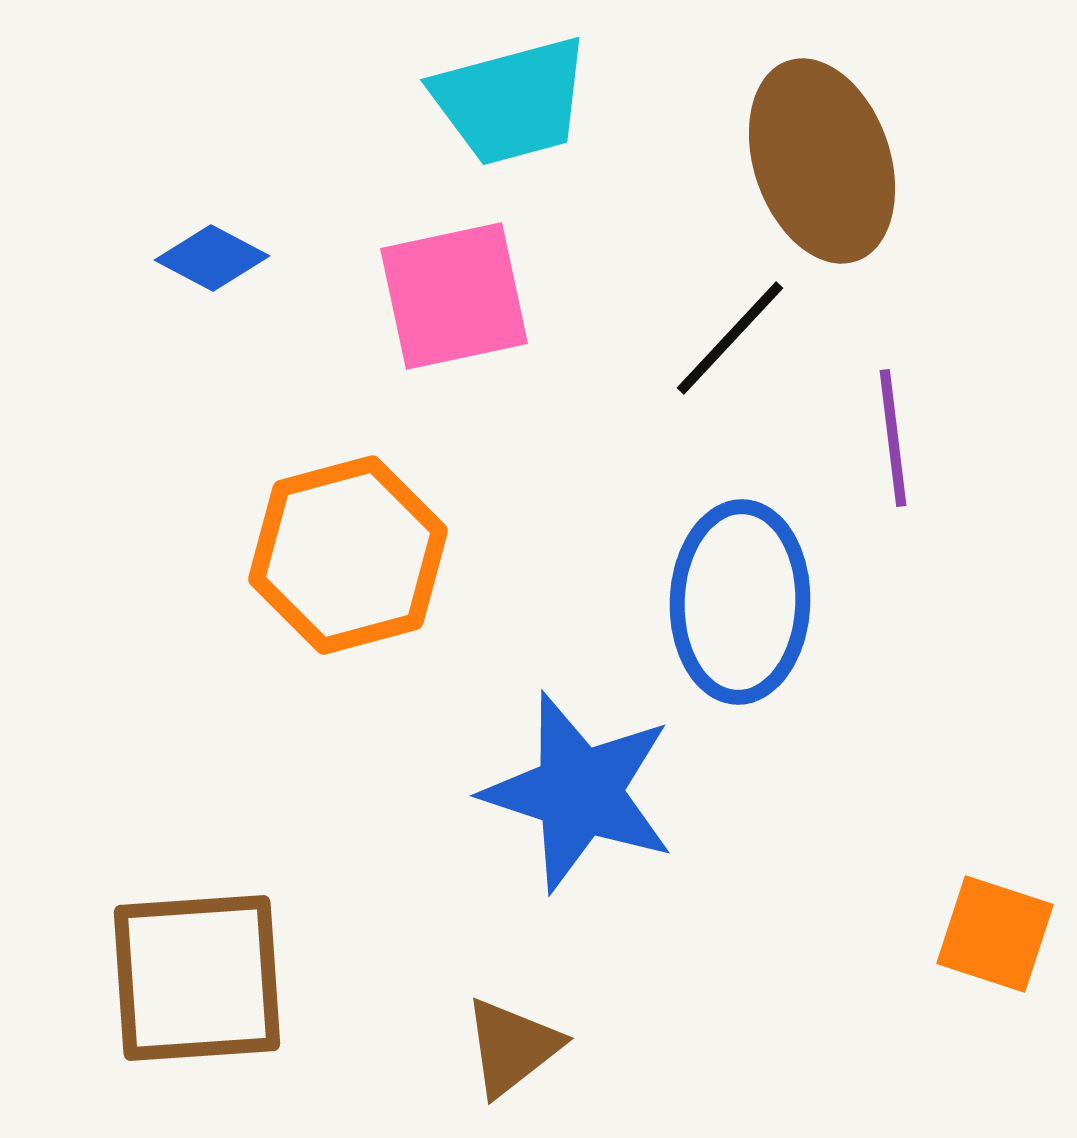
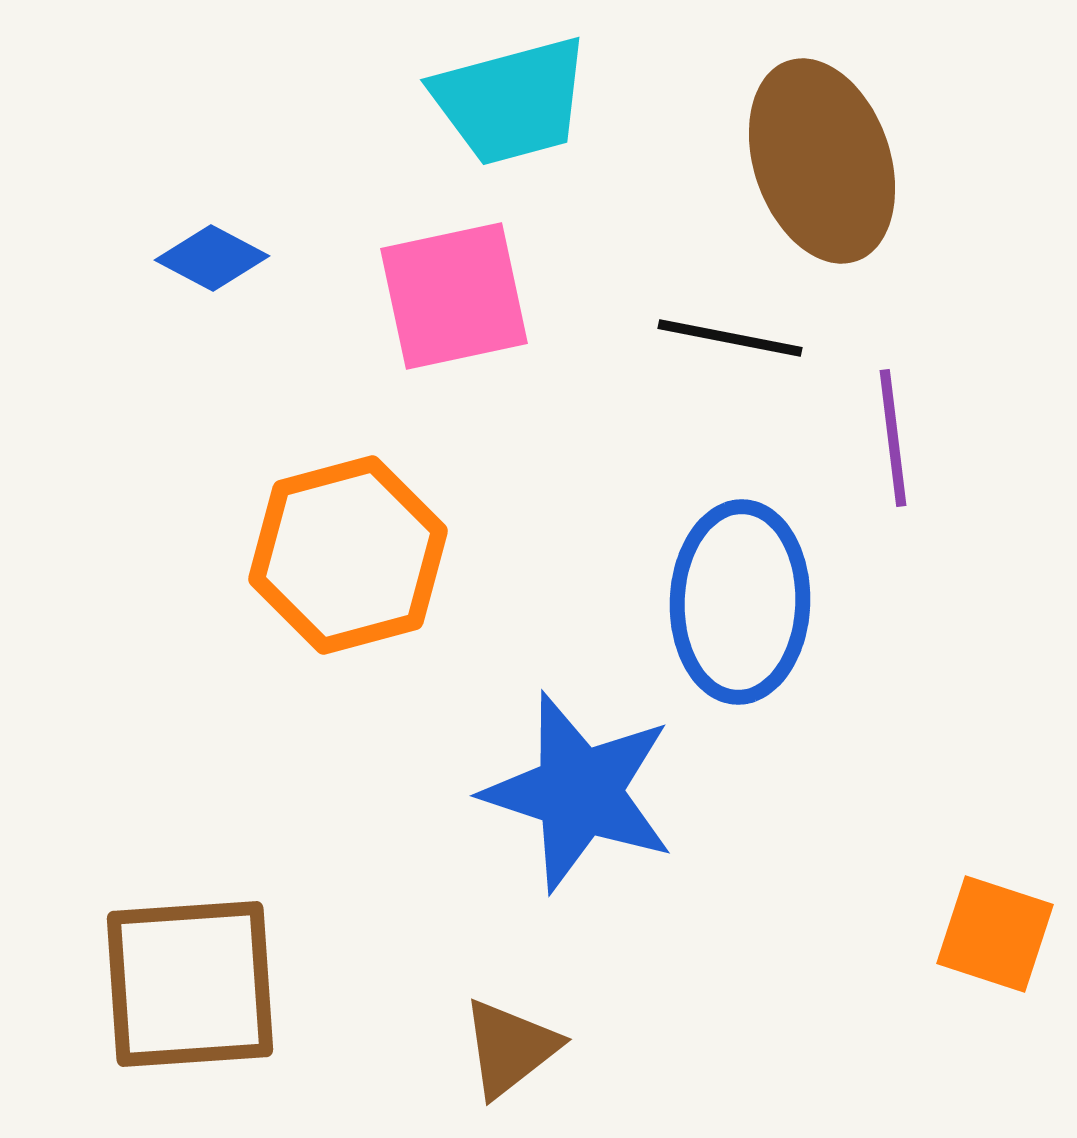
black line: rotated 58 degrees clockwise
brown square: moved 7 px left, 6 px down
brown triangle: moved 2 px left, 1 px down
